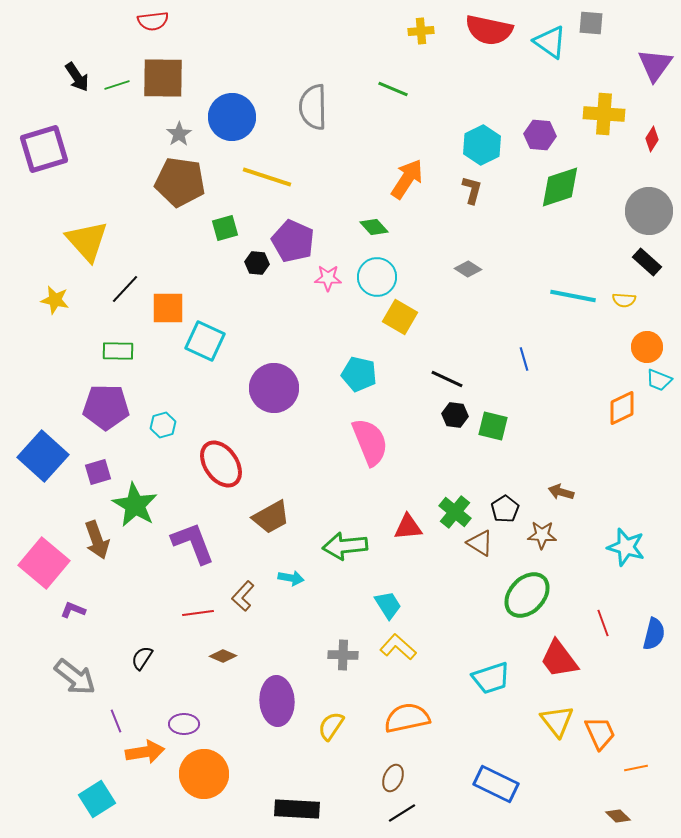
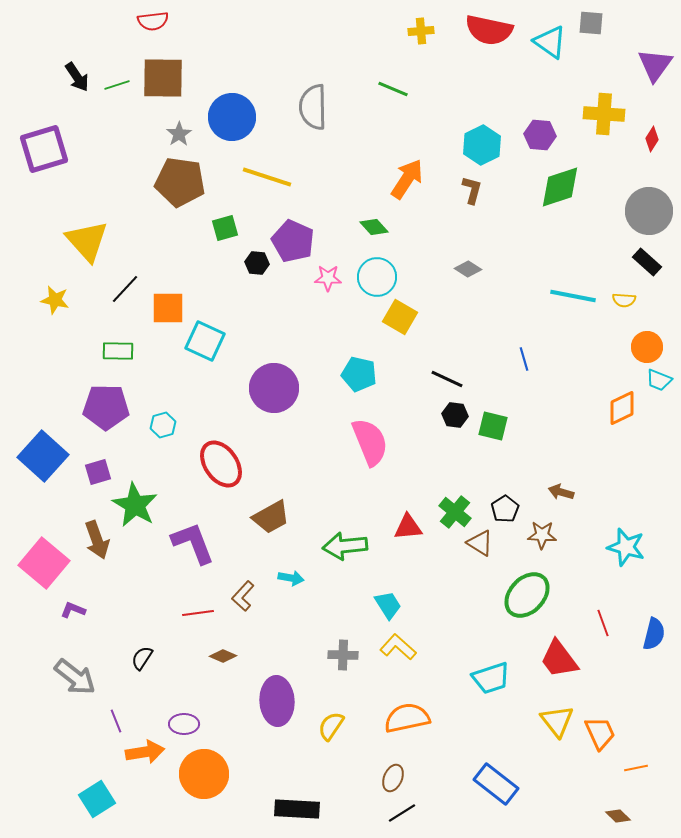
blue rectangle at (496, 784): rotated 12 degrees clockwise
